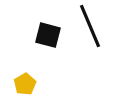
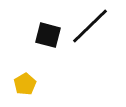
black line: rotated 69 degrees clockwise
